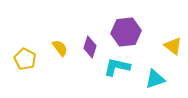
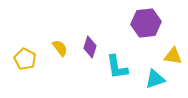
purple hexagon: moved 20 px right, 9 px up
yellow triangle: moved 10 px down; rotated 30 degrees counterclockwise
cyan L-shape: rotated 112 degrees counterclockwise
